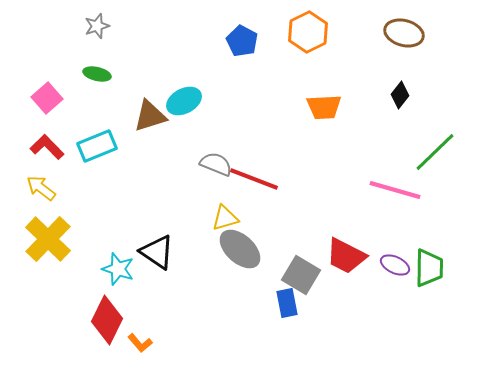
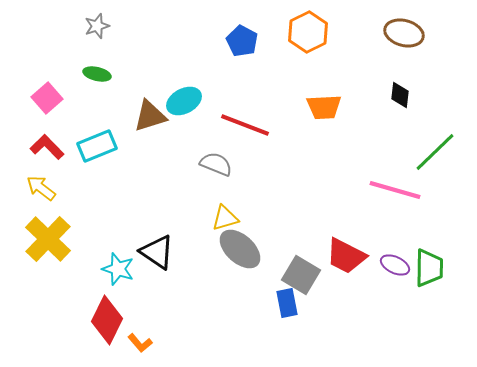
black diamond: rotated 32 degrees counterclockwise
red line: moved 9 px left, 54 px up
